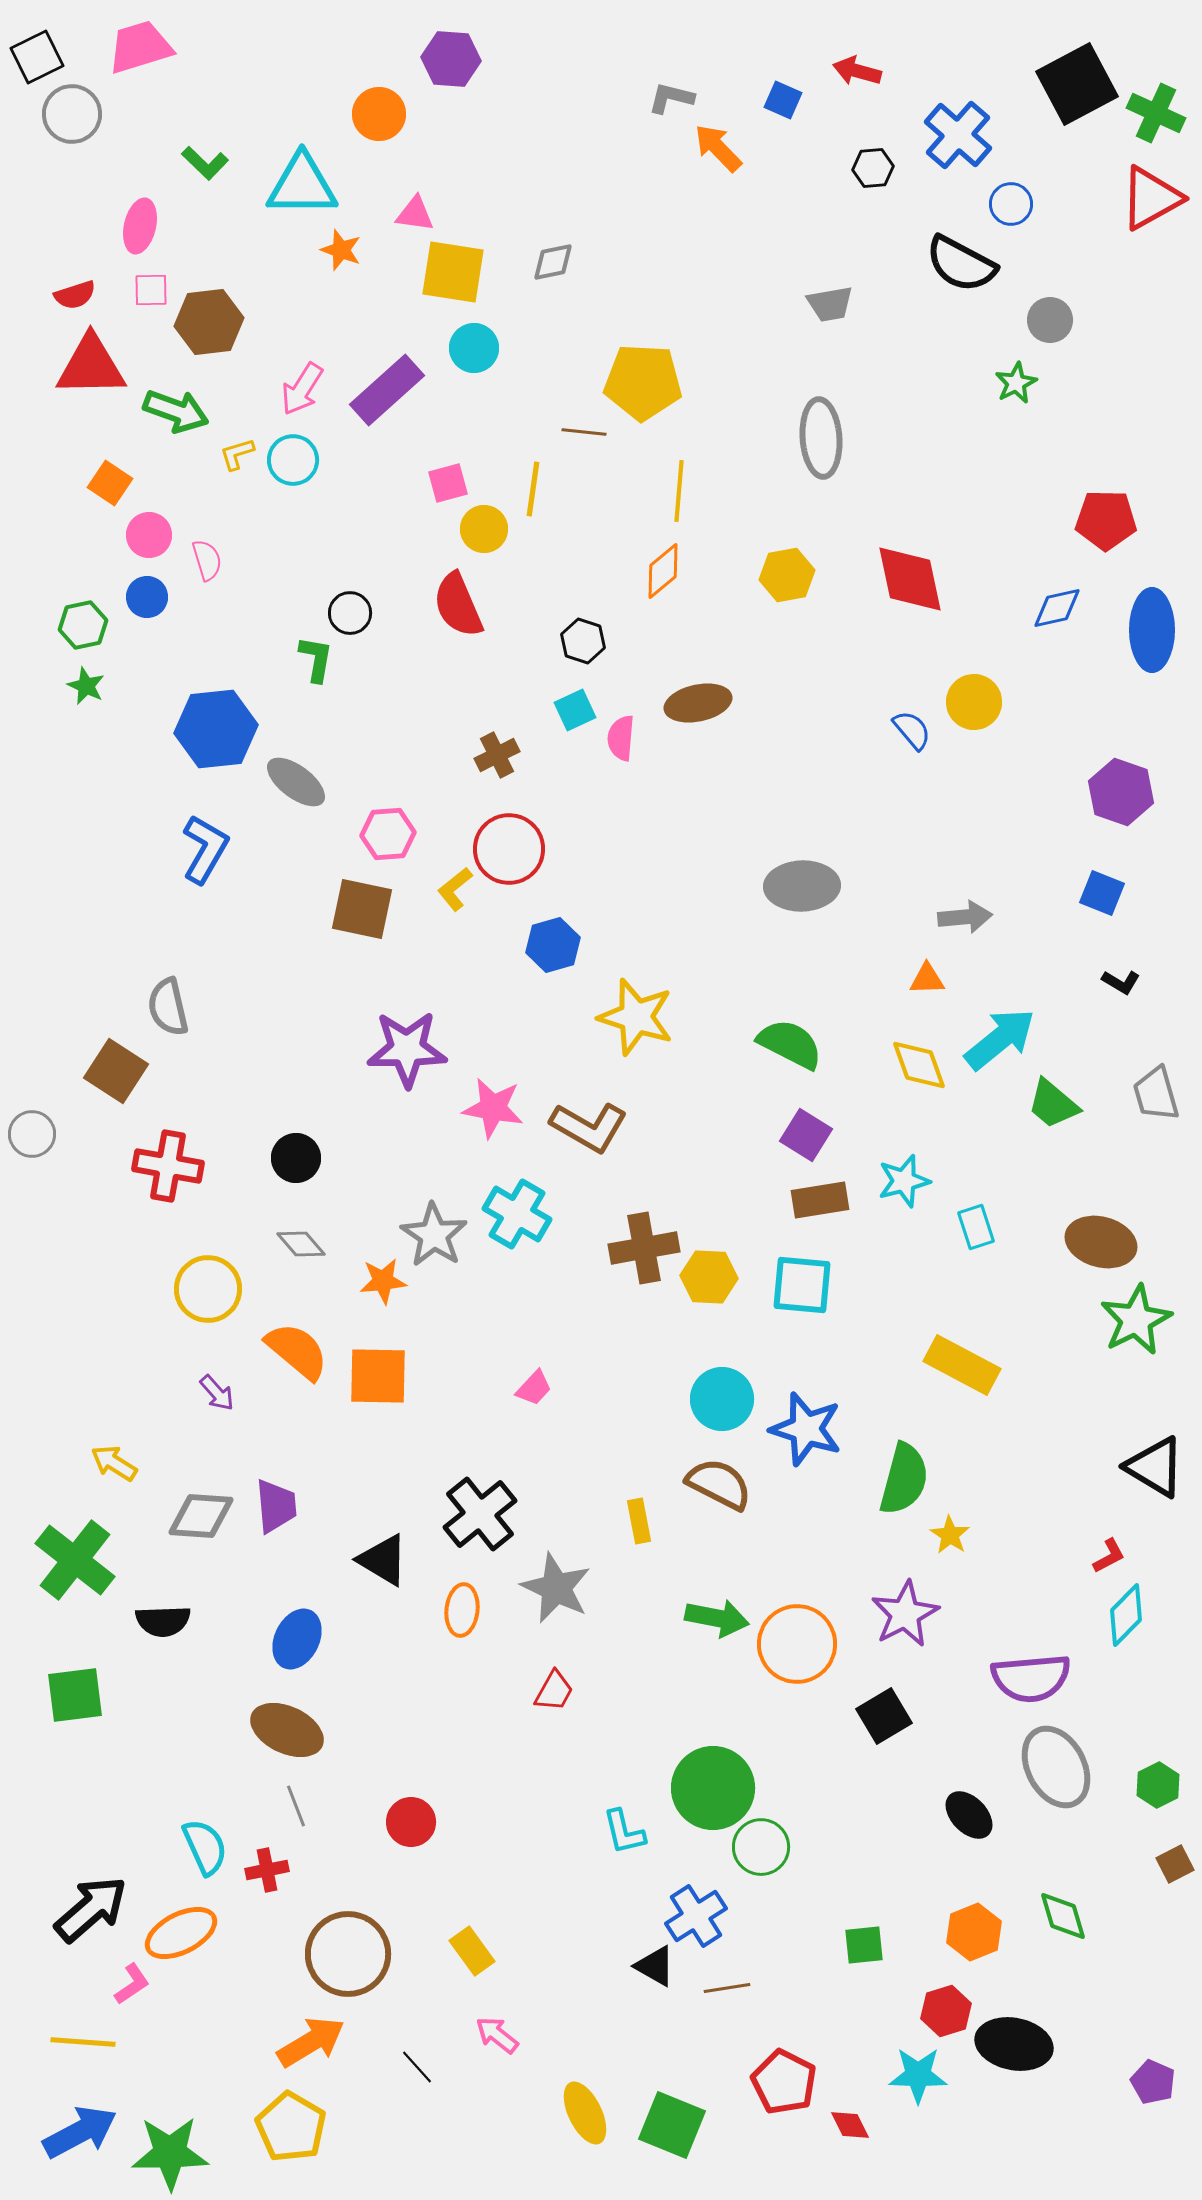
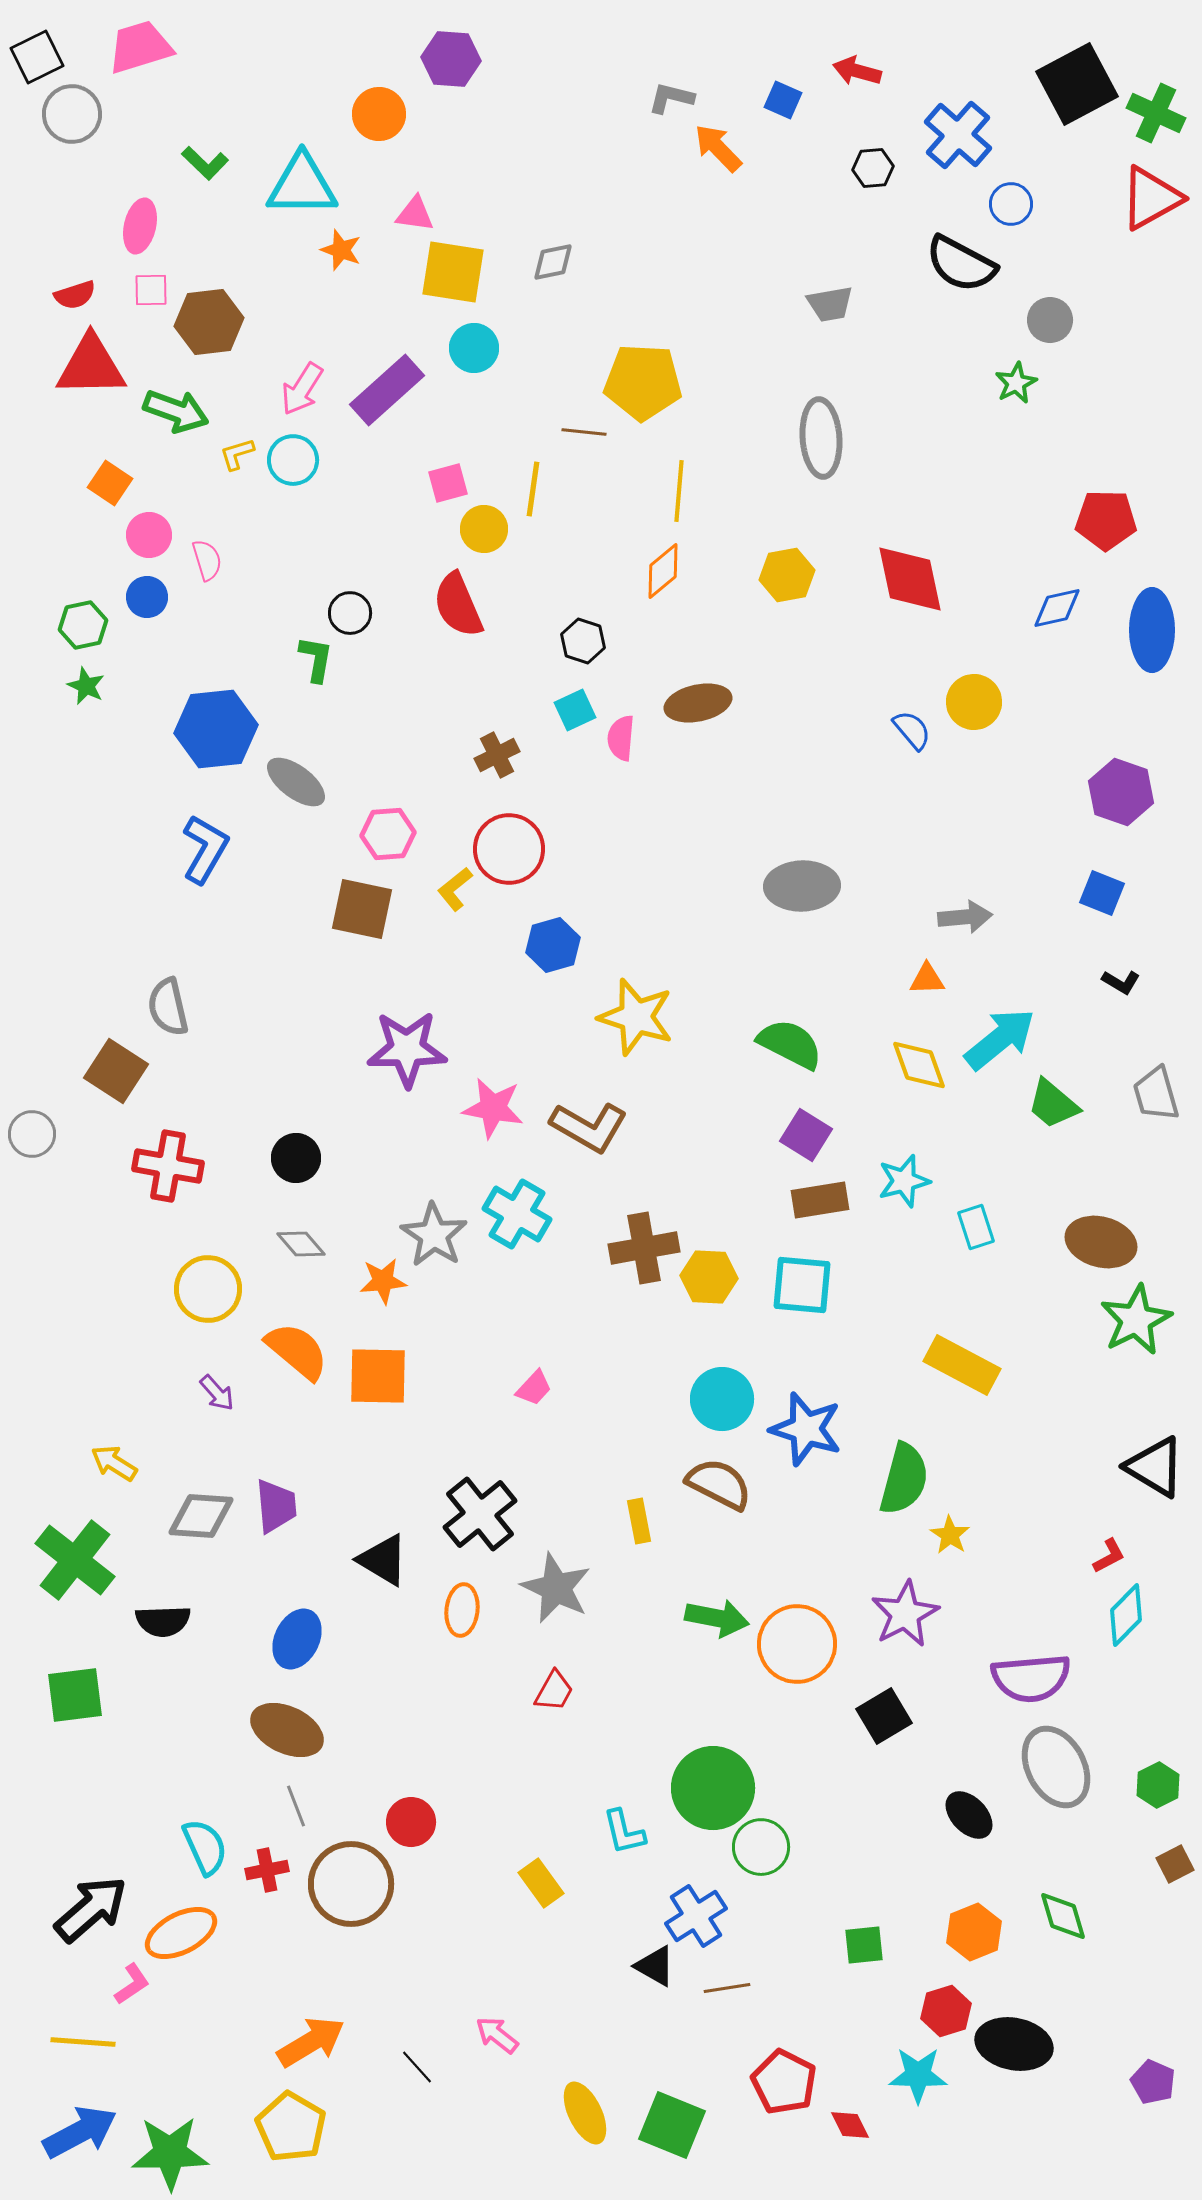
yellow rectangle at (472, 1951): moved 69 px right, 68 px up
brown circle at (348, 1954): moved 3 px right, 70 px up
